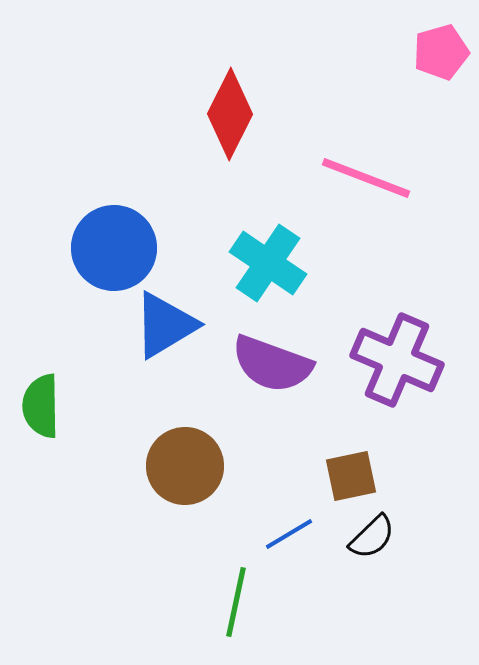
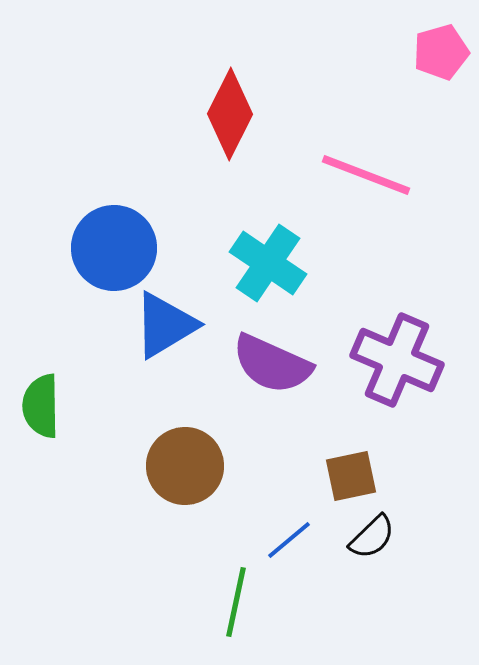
pink line: moved 3 px up
purple semicircle: rotated 4 degrees clockwise
blue line: moved 6 px down; rotated 9 degrees counterclockwise
